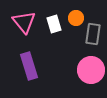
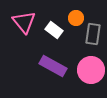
white rectangle: moved 6 px down; rotated 36 degrees counterclockwise
purple rectangle: moved 24 px right; rotated 44 degrees counterclockwise
